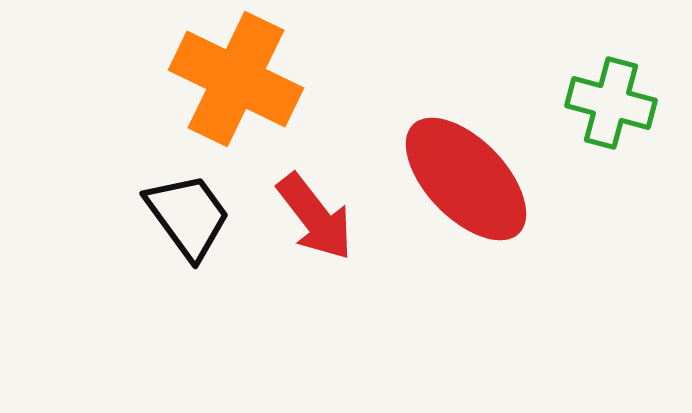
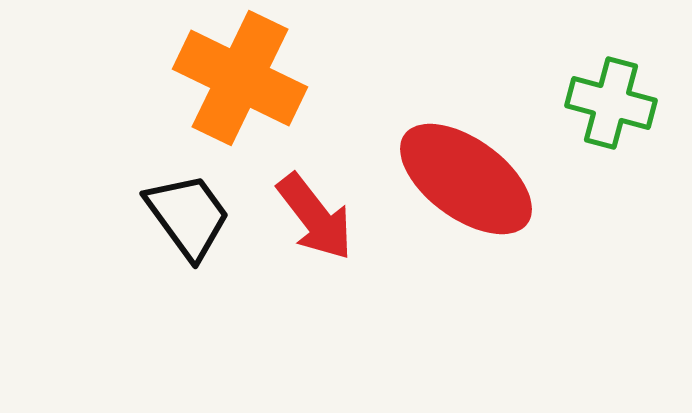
orange cross: moved 4 px right, 1 px up
red ellipse: rotated 10 degrees counterclockwise
